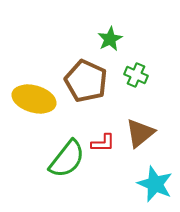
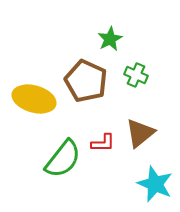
green semicircle: moved 4 px left
